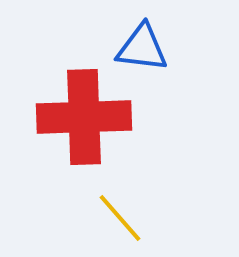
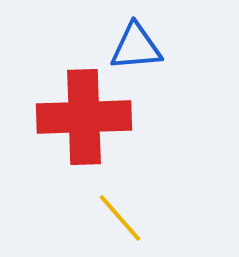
blue triangle: moved 6 px left, 1 px up; rotated 12 degrees counterclockwise
